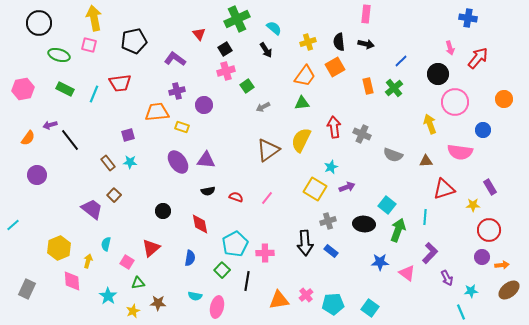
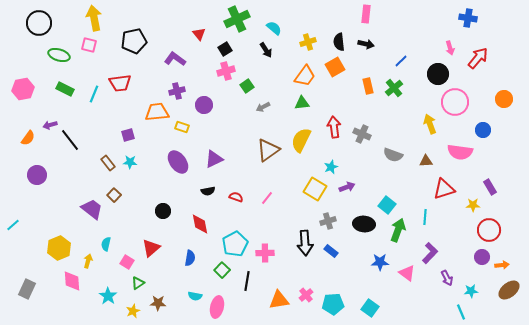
purple triangle at (206, 160): moved 8 px right, 1 px up; rotated 30 degrees counterclockwise
green triangle at (138, 283): rotated 24 degrees counterclockwise
